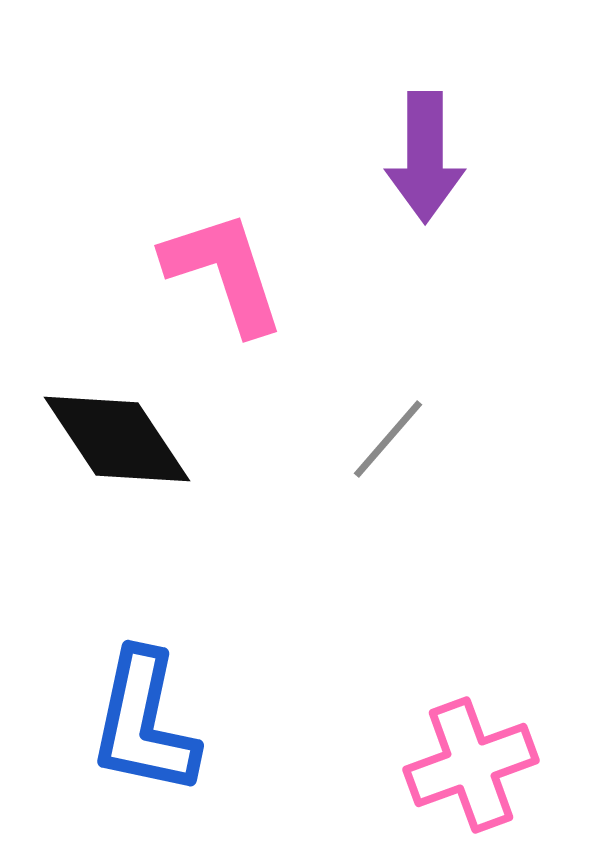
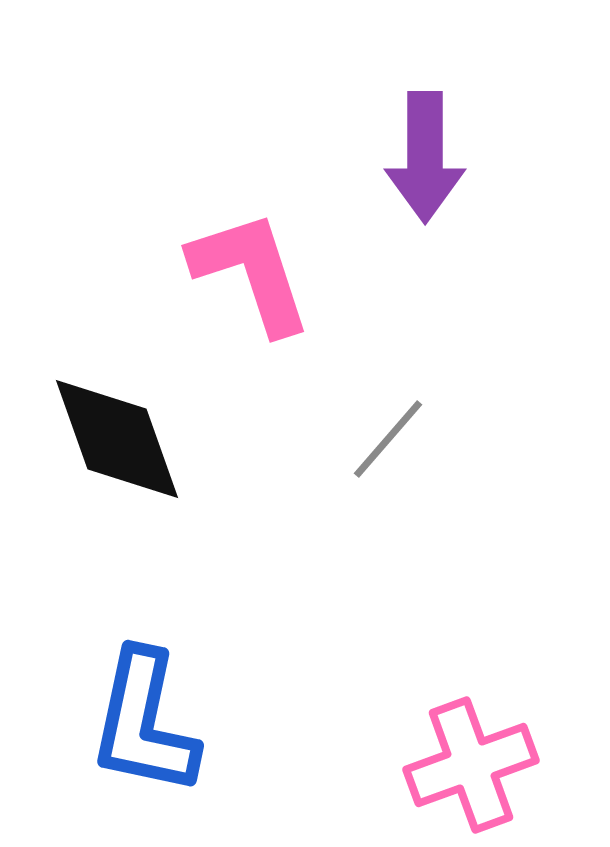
pink L-shape: moved 27 px right
black diamond: rotated 14 degrees clockwise
